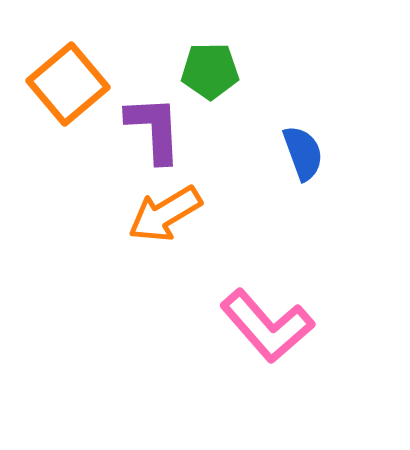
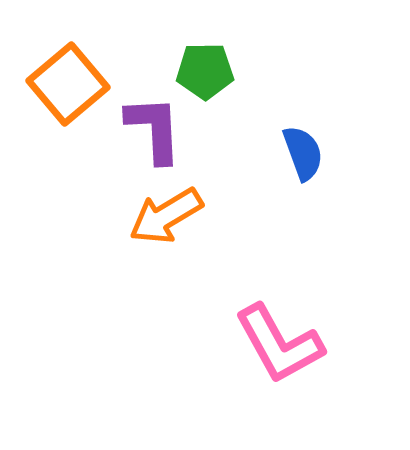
green pentagon: moved 5 px left
orange arrow: moved 1 px right, 2 px down
pink L-shape: moved 12 px right, 18 px down; rotated 12 degrees clockwise
